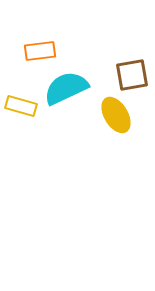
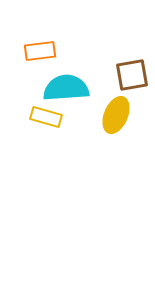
cyan semicircle: rotated 21 degrees clockwise
yellow rectangle: moved 25 px right, 11 px down
yellow ellipse: rotated 54 degrees clockwise
